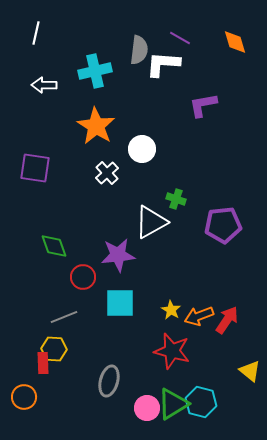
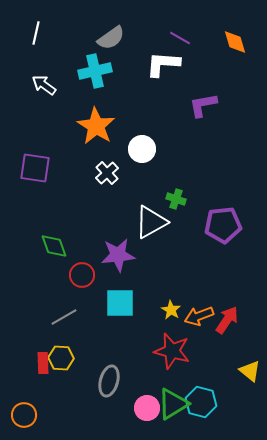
gray semicircle: moved 28 px left, 12 px up; rotated 48 degrees clockwise
white arrow: rotated 35 degrees clockwise
red circle: moved 1 px left, 2 px up
gray line: rotated 8 degrees counterclockwise
yellow hexagon: moved 7 px right, 9 px down
orange circle: moved 18 px down
